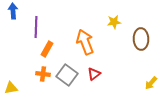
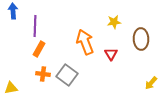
purple line: moved 1 px left, 1 px up
orange rectangle: moved 8 px left
red triangle: moved 17 px right, 20 px up; rotated 24 degrees counterclockwise
